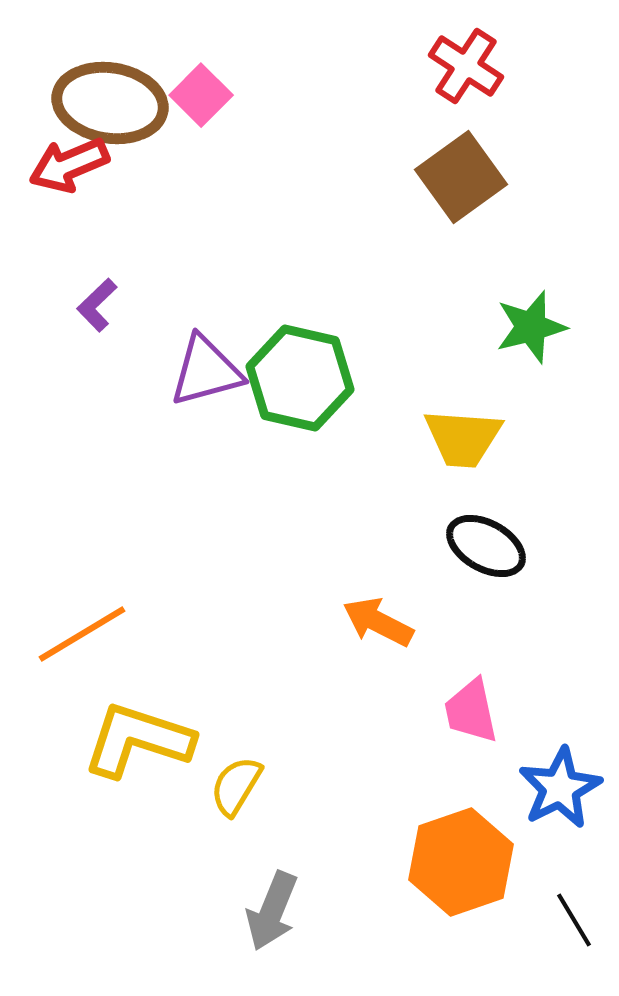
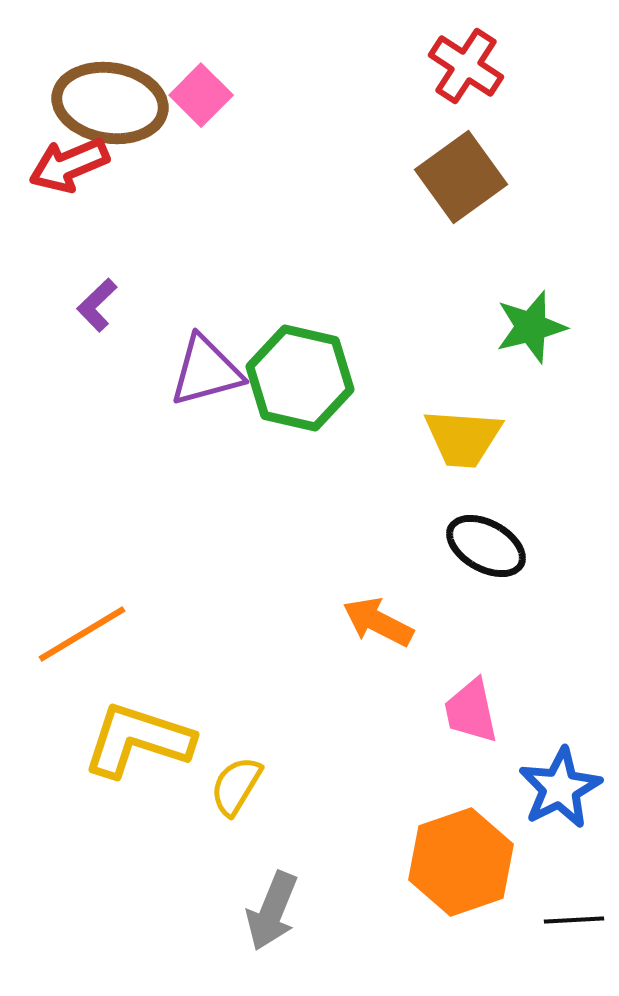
black line: rotated 62 degrees counterclockwise
